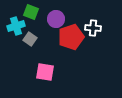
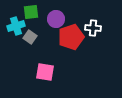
green square: rotated 28 degrees counterclockwise
gray square: moved 2 px up
